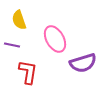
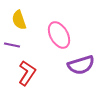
pink ellipse: moved 4 px right, 4 px up
purple semicircle: moved 2 px left, 2 px down
red L-shape: moved 1 px left, 1 px down; rotated 25 degrees clockwise
